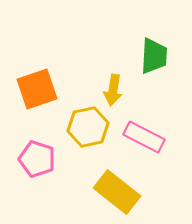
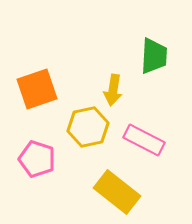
pink rectangle: moved 3 px down
